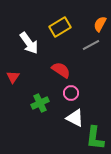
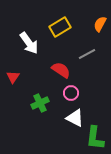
gray line: moved 4 px left, 9 px down
